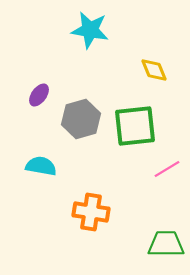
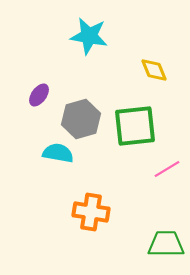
cyan star: moved 1 px left, 6 px down
cyan semicircle: moved 17 px right, 13 px up
